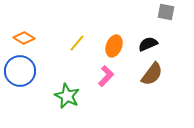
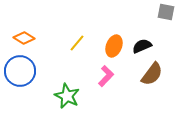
black semicircle: moved 6 px left, 2 px down
